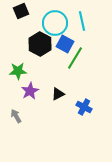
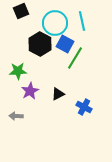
gray arrow: rotated 56 degrees counterclockwise
